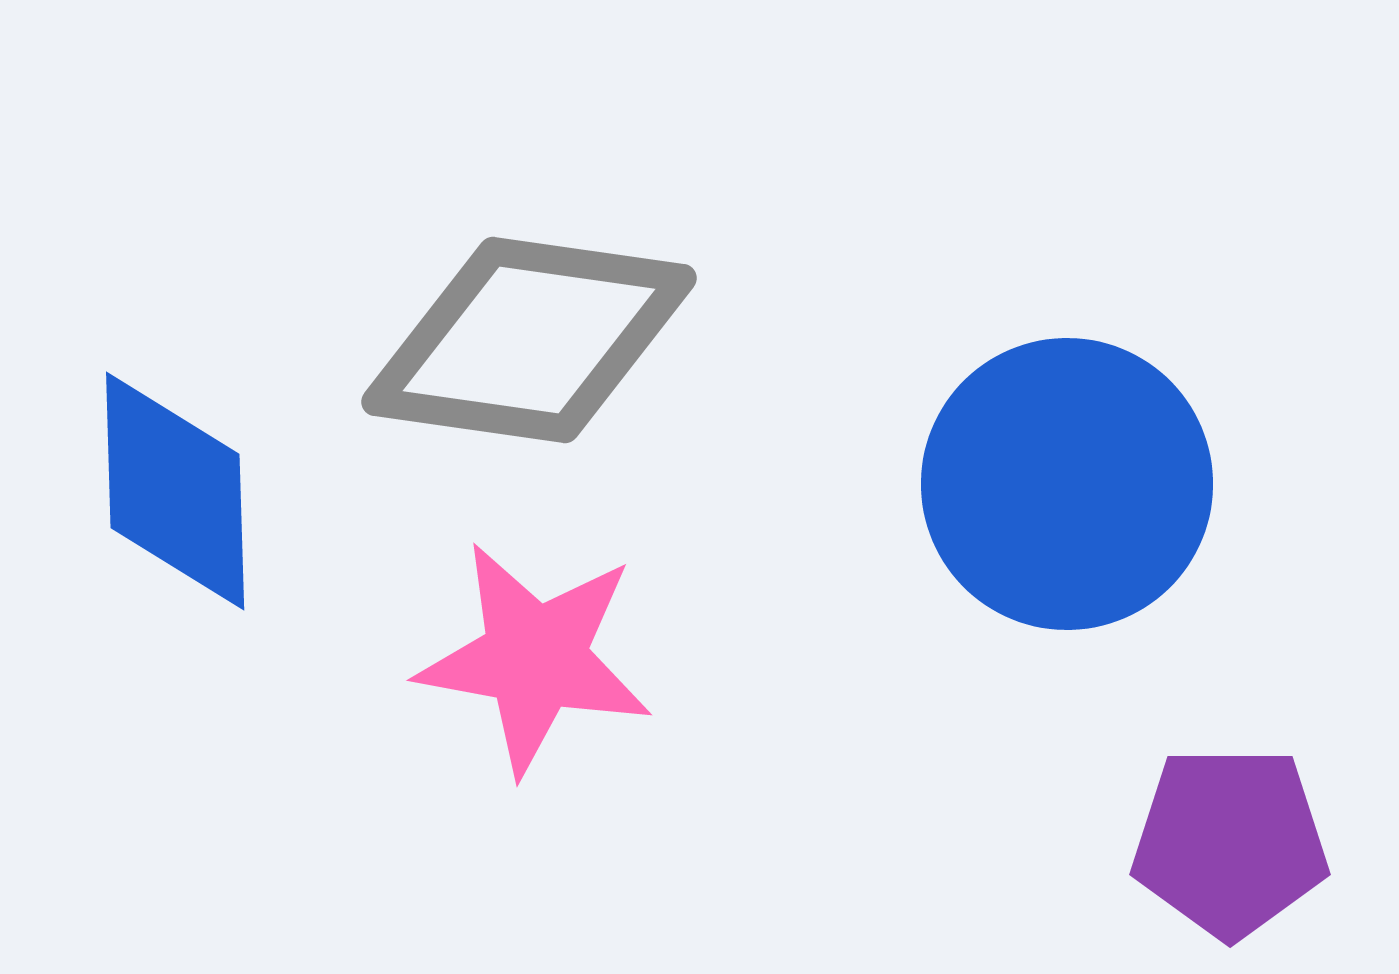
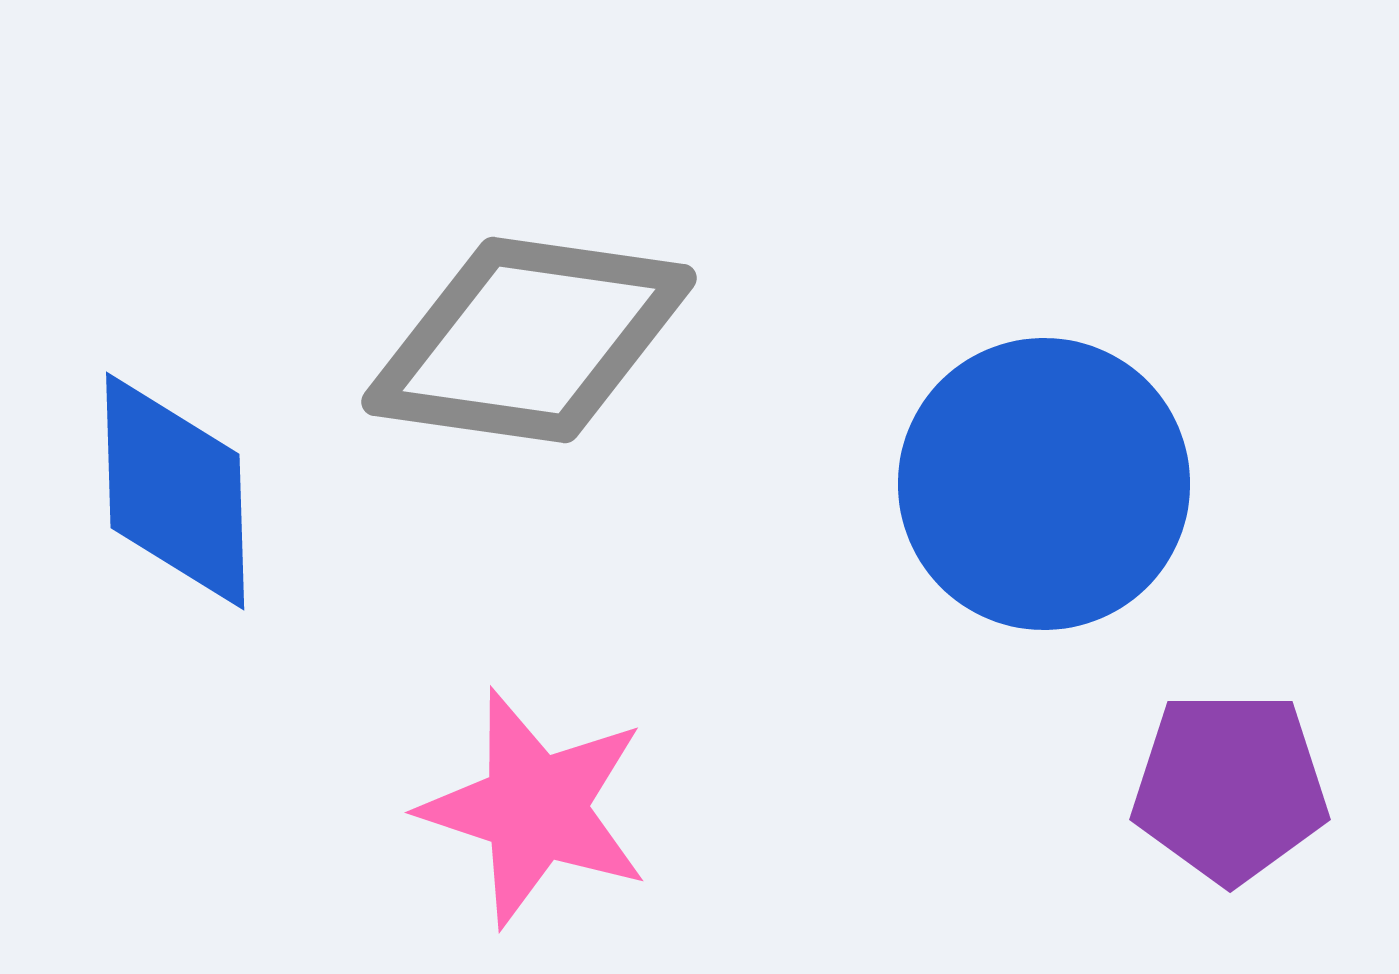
blue circle: moved 23 px left
pink star: moved 150 px down; rotated 8 degrees clockwise
purple pentagon: moved 55 px up
